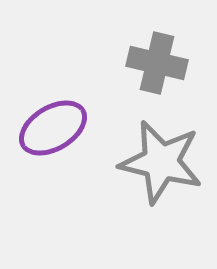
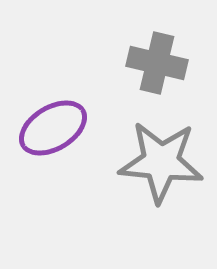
gray star: rotated 8 degrees counterclockwise
